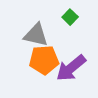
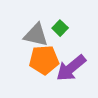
green square: moved 10 px left, 11 px down
